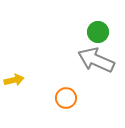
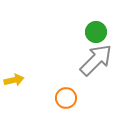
green circle: moved 2 px left
gray arrow: rotated 111 degrees clockwise
